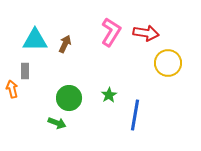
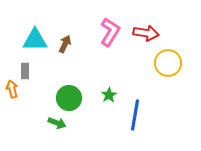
pink L-shape: moved 1 px left
